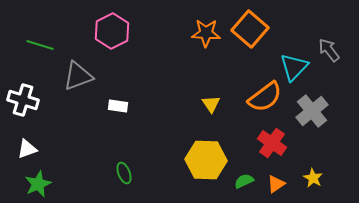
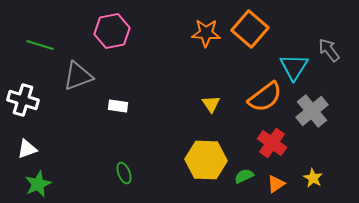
pink hexagon: rotated 16 degrees clockwise
cyan triangle: rotated 12 degrees counterclockwise
green semicircle: moved 5 px up
